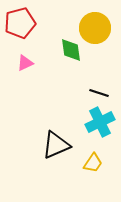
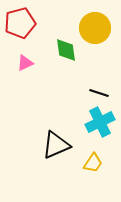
green diamond: moved 5 px left
